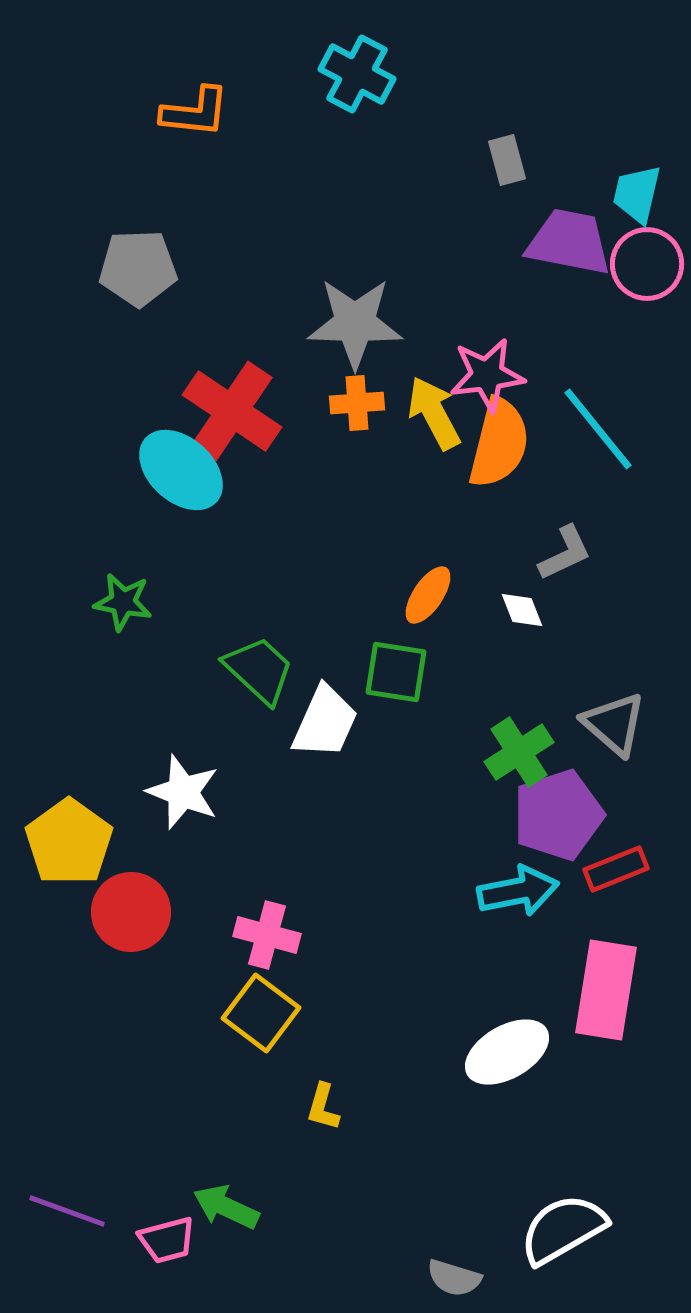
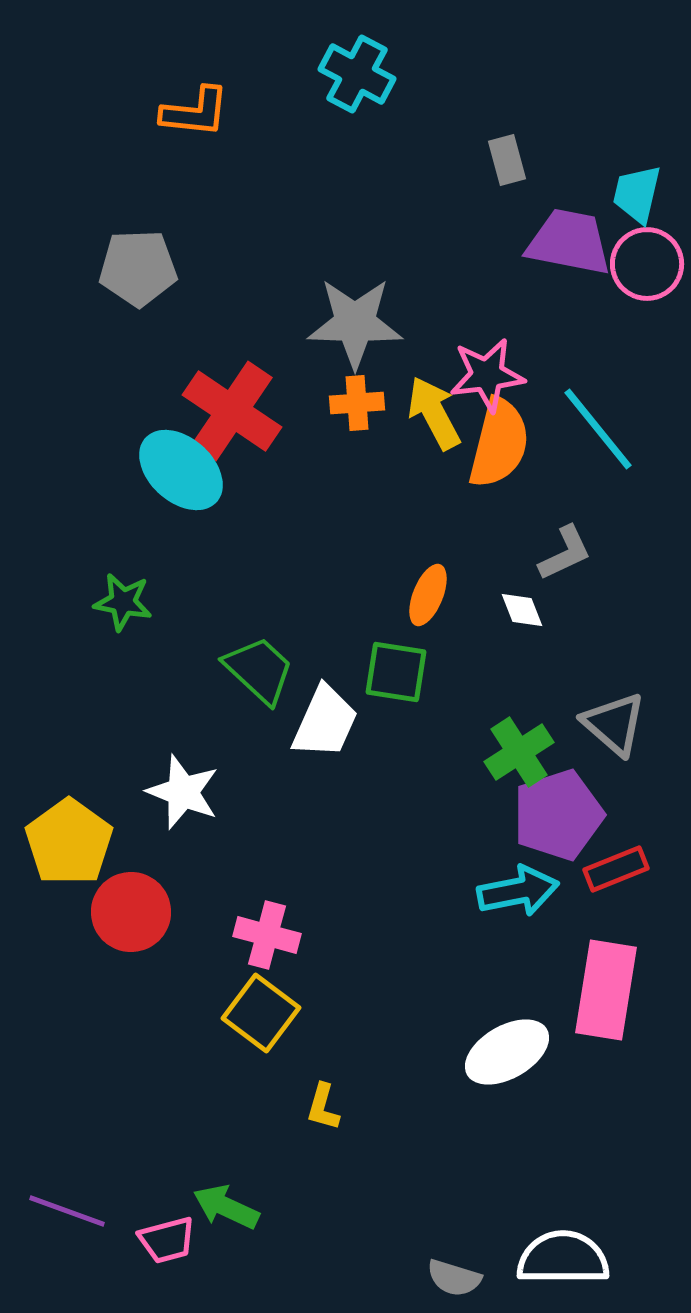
orange ellipse: rotated 12 degrees counterclockwise
white semicircle: moved 29 px down; rotated 30 degrees clockwise
